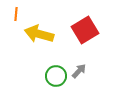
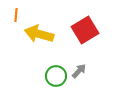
orange line: moved 1 px down
